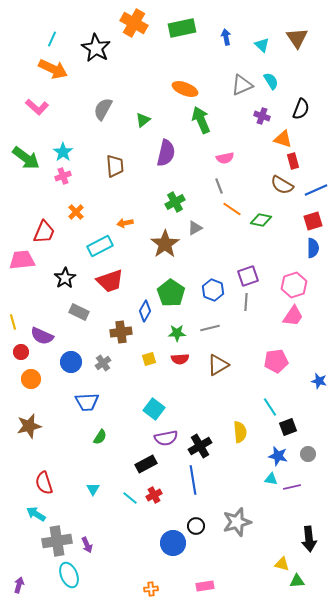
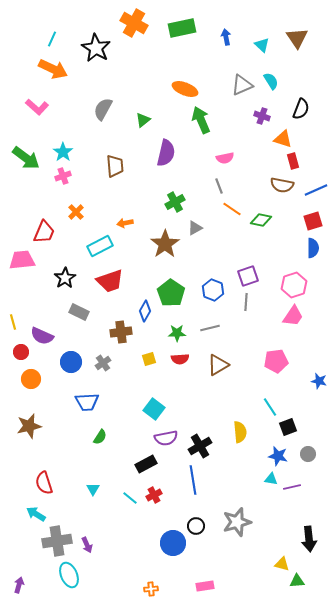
brown semicircle at (282, 185): rotated 20 degrees counterclockwise
